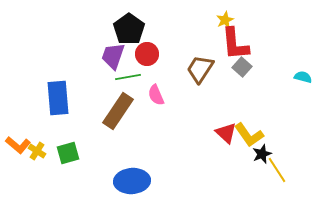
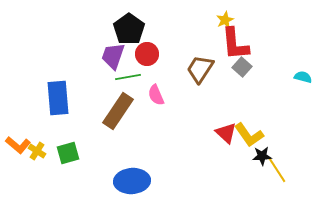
black star: moved 2 px down; rotated 18 degrees clockwise
